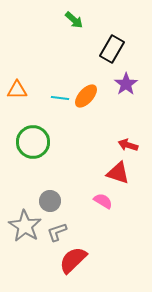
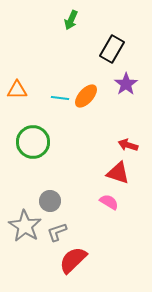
green arrow: moved 3 px left; rotated 72 degrees clockwise
pink semicircle: moved 6 px right, 1 px down
